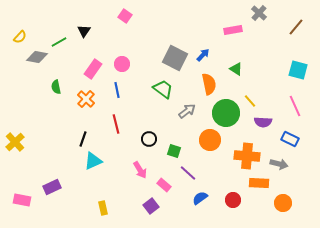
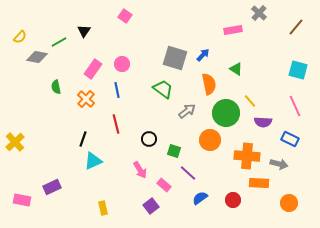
gray square at (175, 58): rotated 10 degrees counterclockwise
orange circle at (283, 203): moved 6 px right
